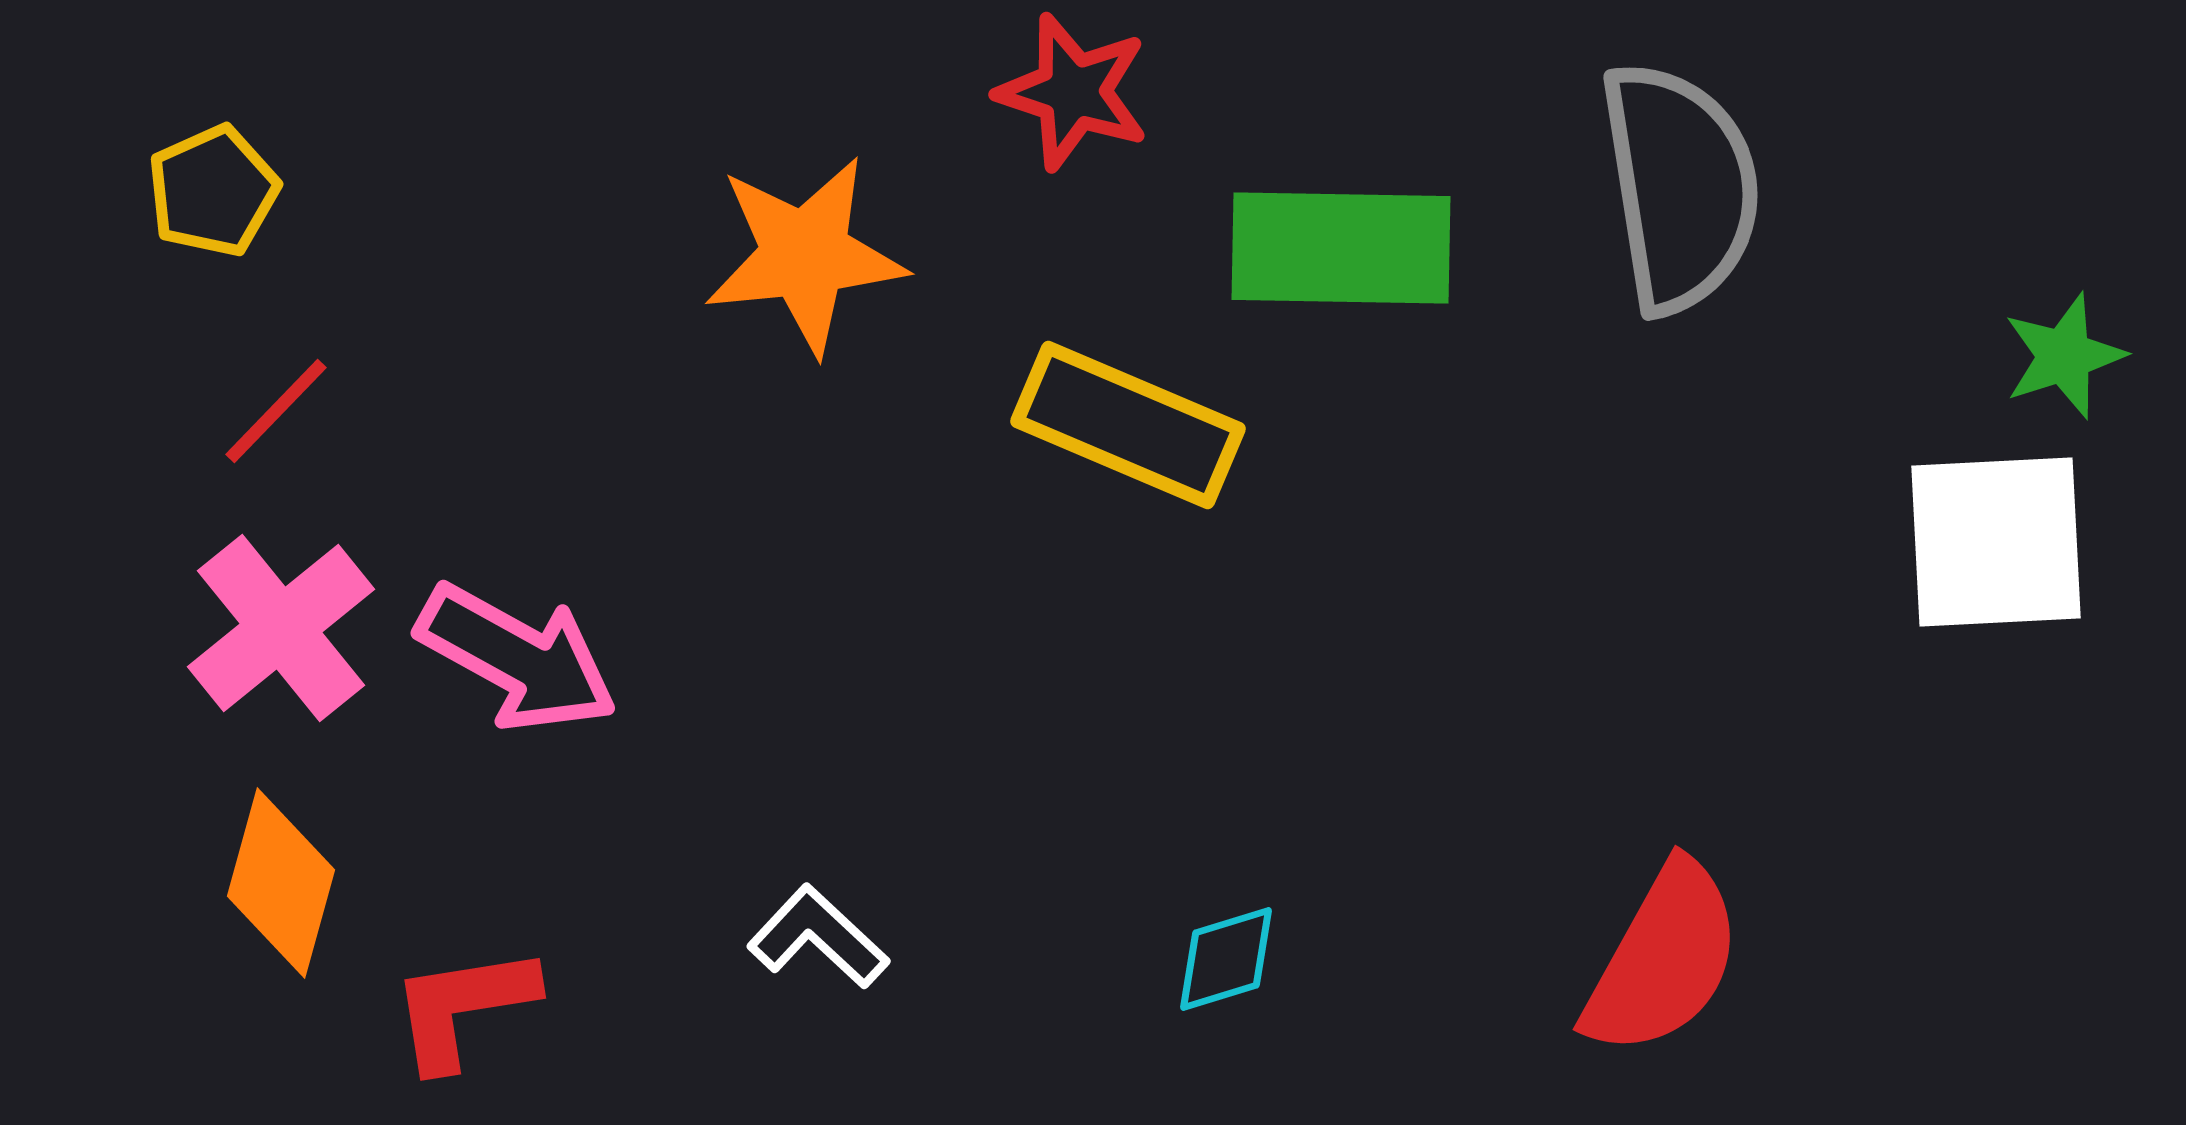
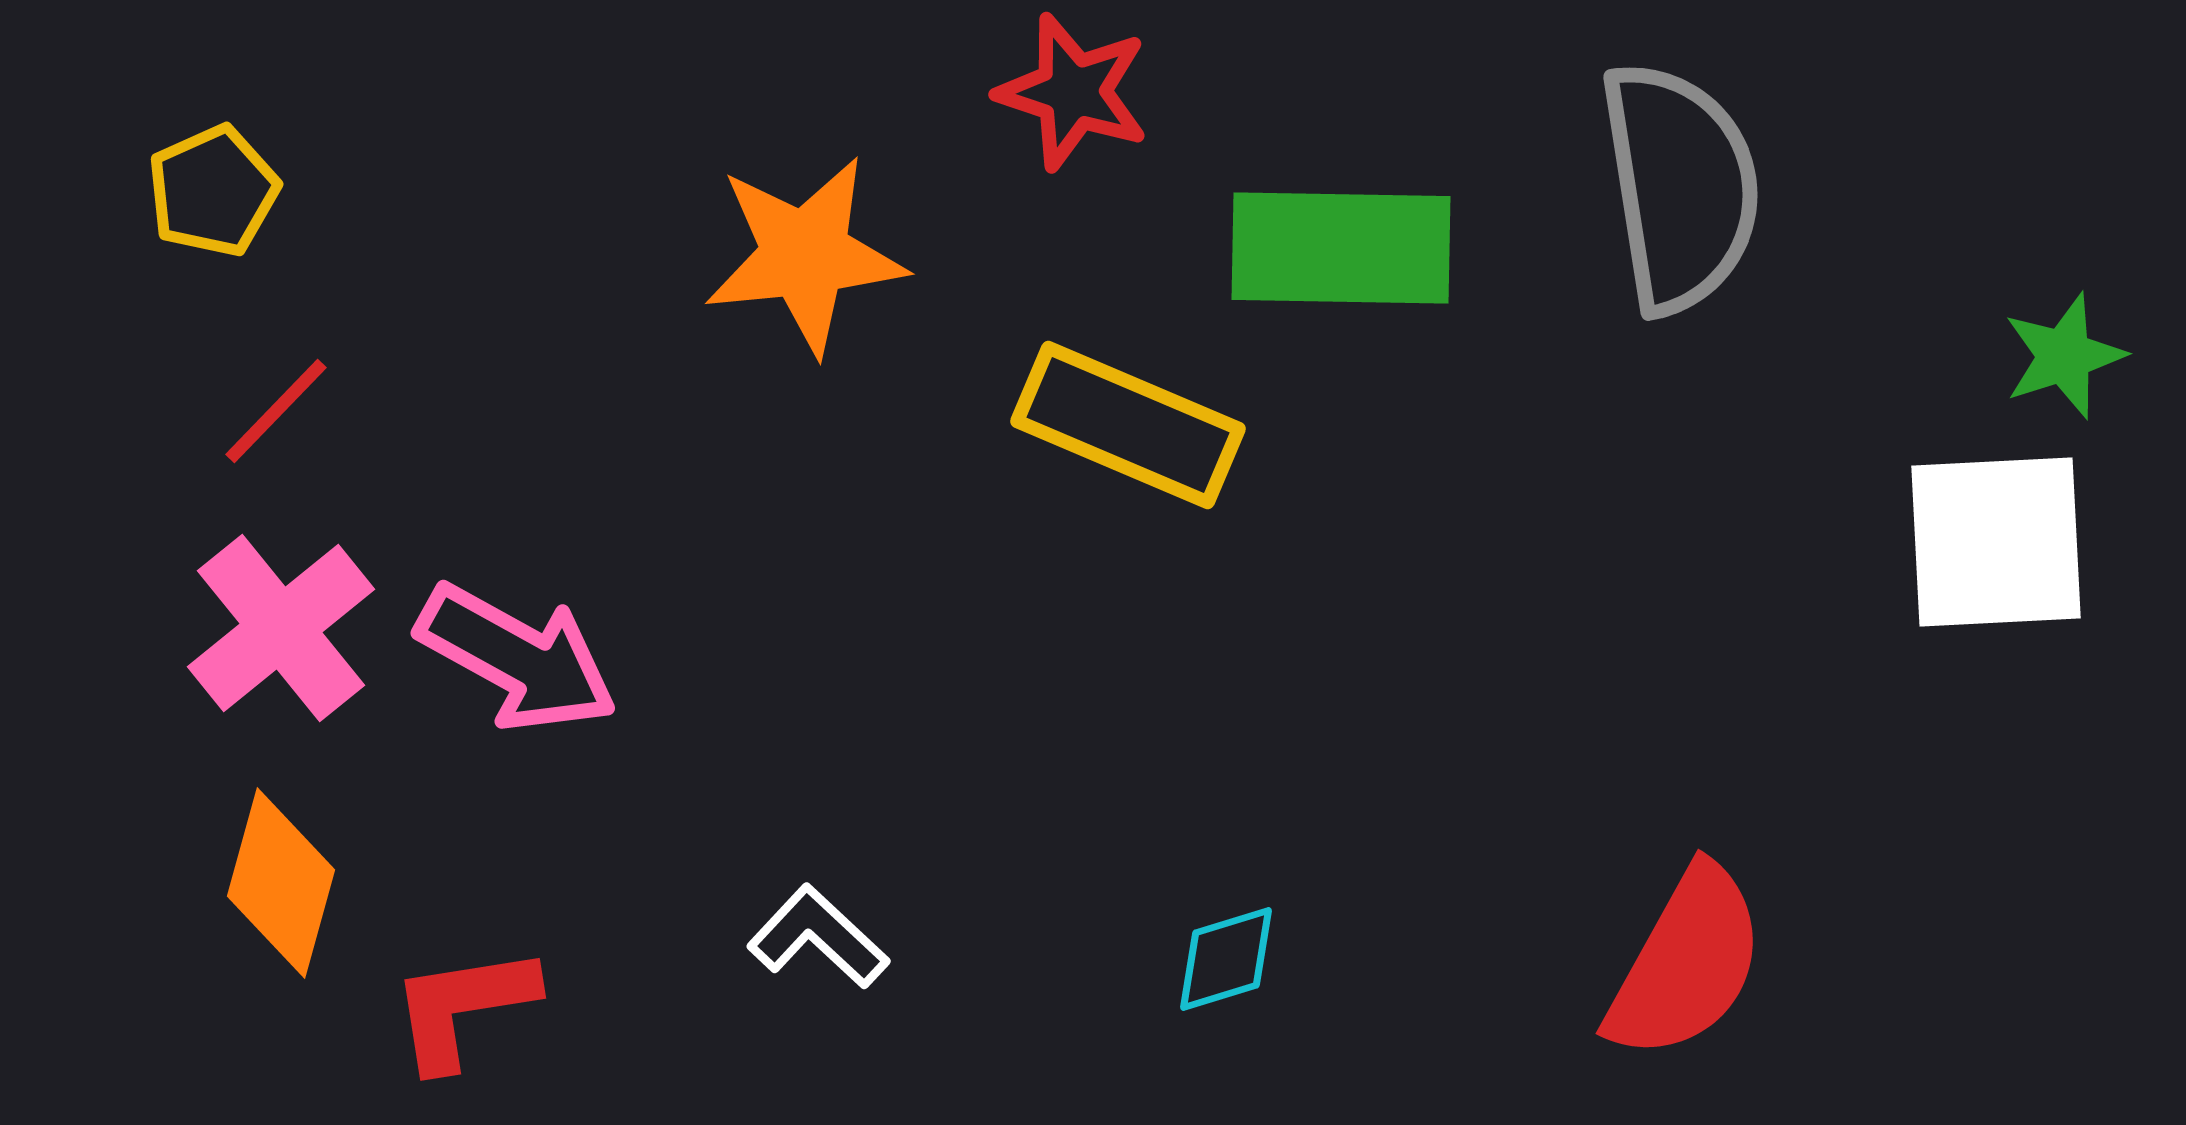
red semicircle: moved 23 px right, 4 px down
